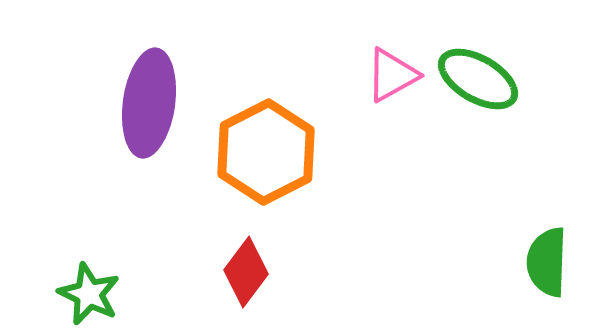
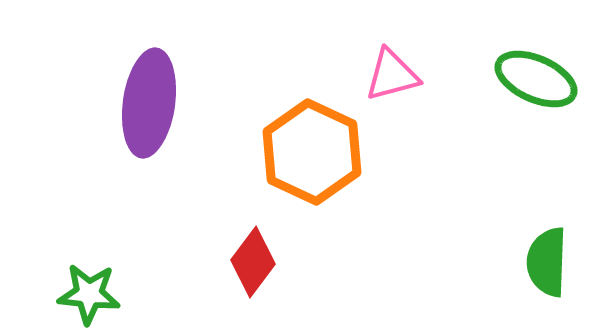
pink triangle: rotated 14 degrees clockwise
green ellipse: moved 58 px right; rotated 6 degrees counterclockwise
orange hexagon: moved 46 px right; rotated 8 degrees counterclockwise
red diamond: moved 7 px right, 10 px up
green star: rotated 20 degrees counterclockwise
